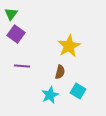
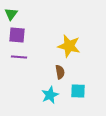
purple square: moved 1 px right, 1 px down; rotated 30 degrees counterclockwise
yellow star: rotated 30 degrees counterclockwise
purple line: moved 3 px left, 9 px up
brown semicircle: rotated 24 degrees counterclockwise
cyan square: rotated 28 degrees counterclockwise
